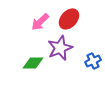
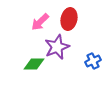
red ellipse: rotated 30 degrees counterclockwise
purple star: moved 3 px left, 1 px up
green diamond: moved 1 px right, 1 px down
